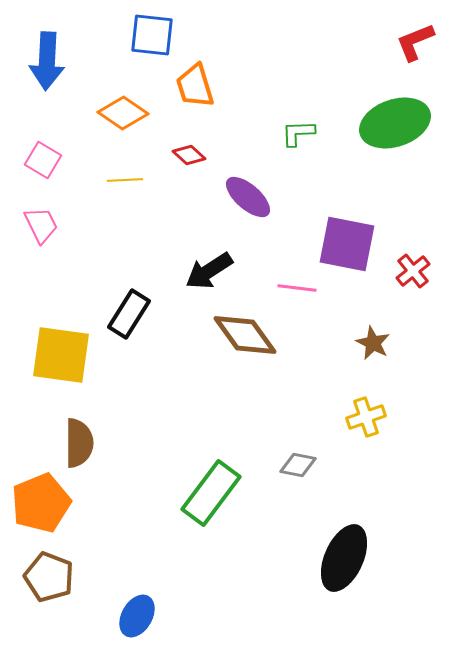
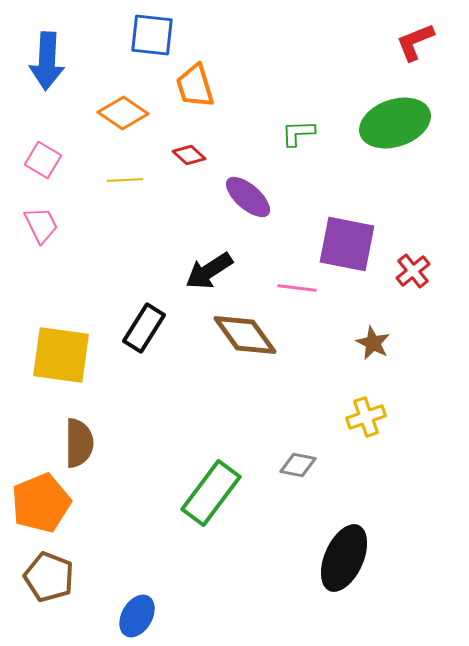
black rectangle: moved 15 px right, 14 px down
